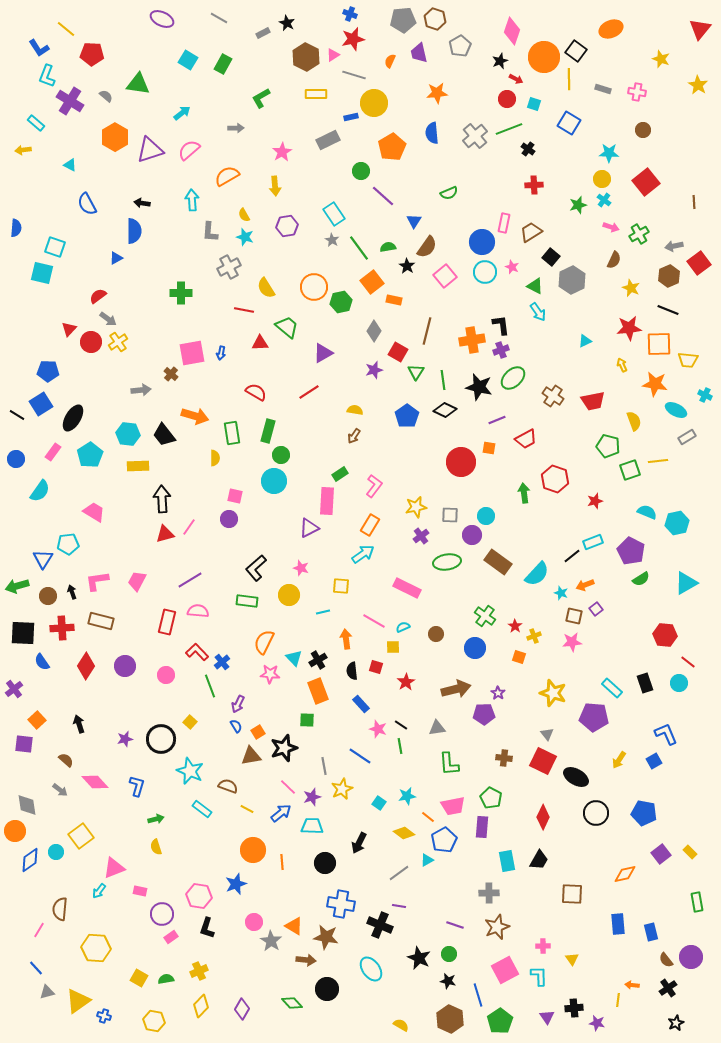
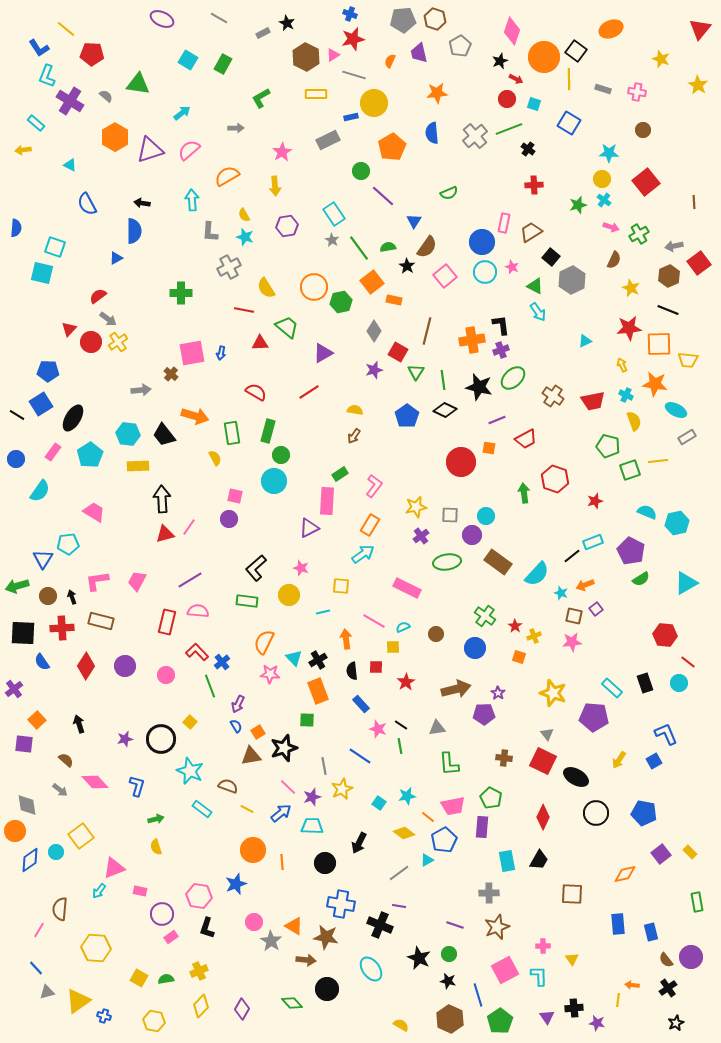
cyan cross at (705, 395): moved 79 px left
yellow semicircle at (215, 458): rotated 28 degrees counterclockwise
black arrow at (72, 592): moved 5 px down
red square at (376, 667): rotated 16 degrees counterclockwise
